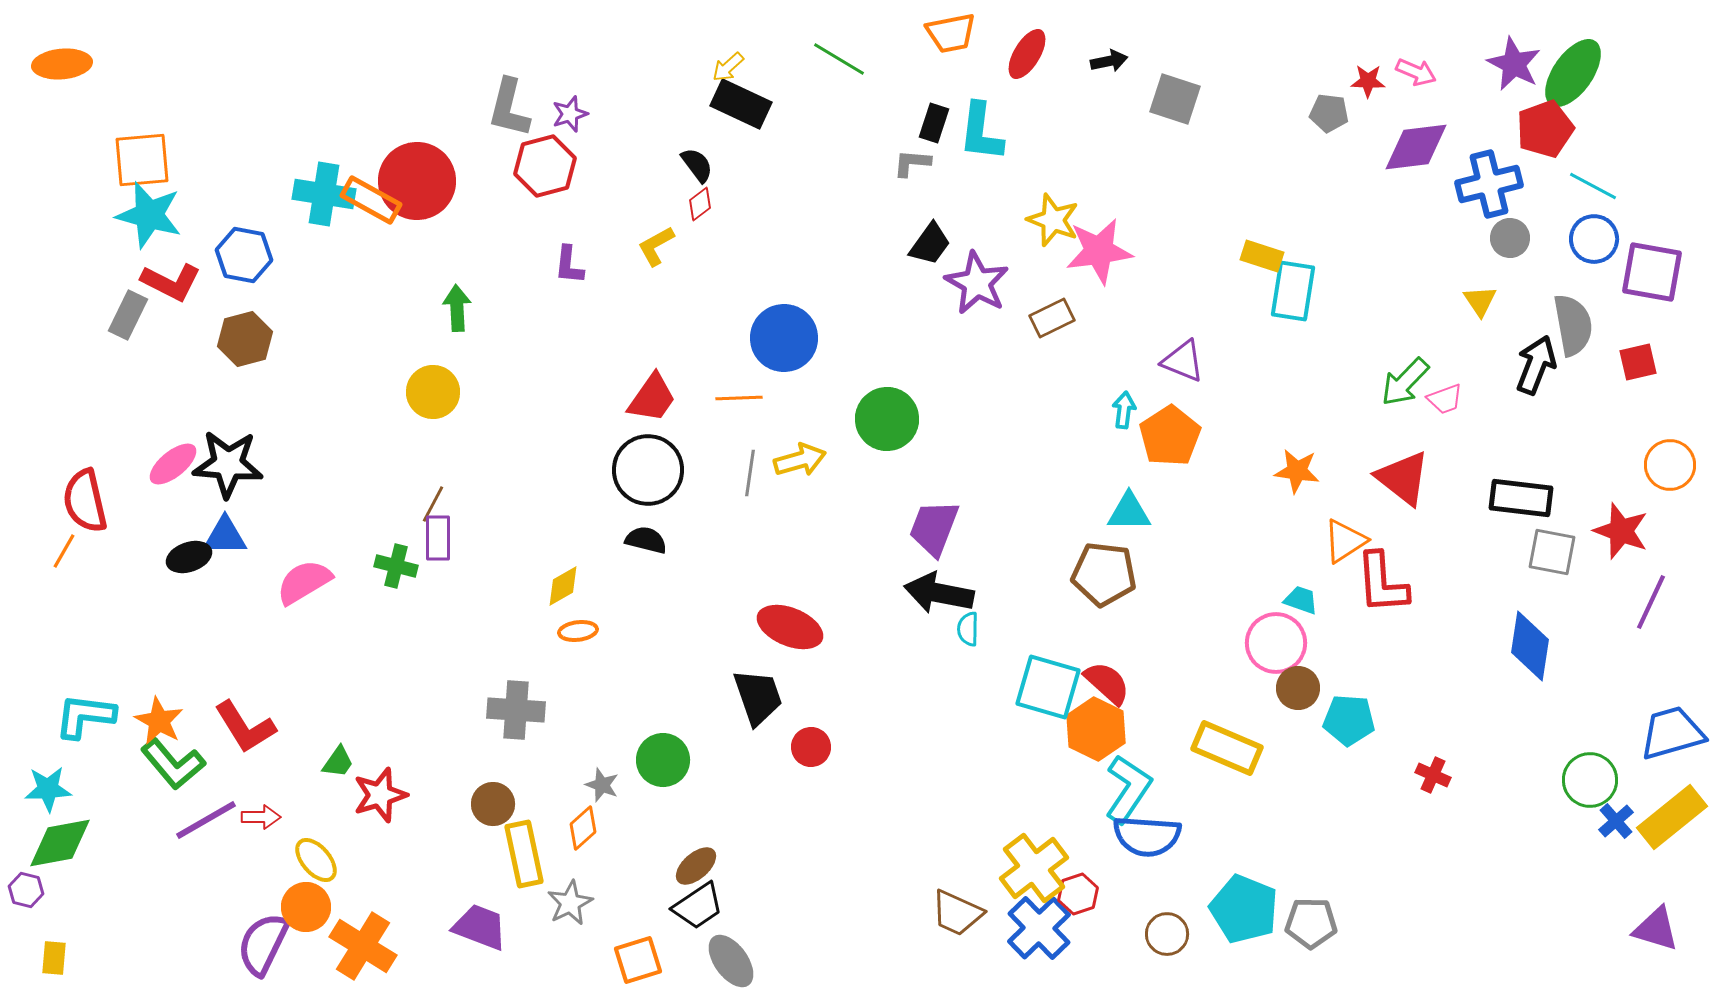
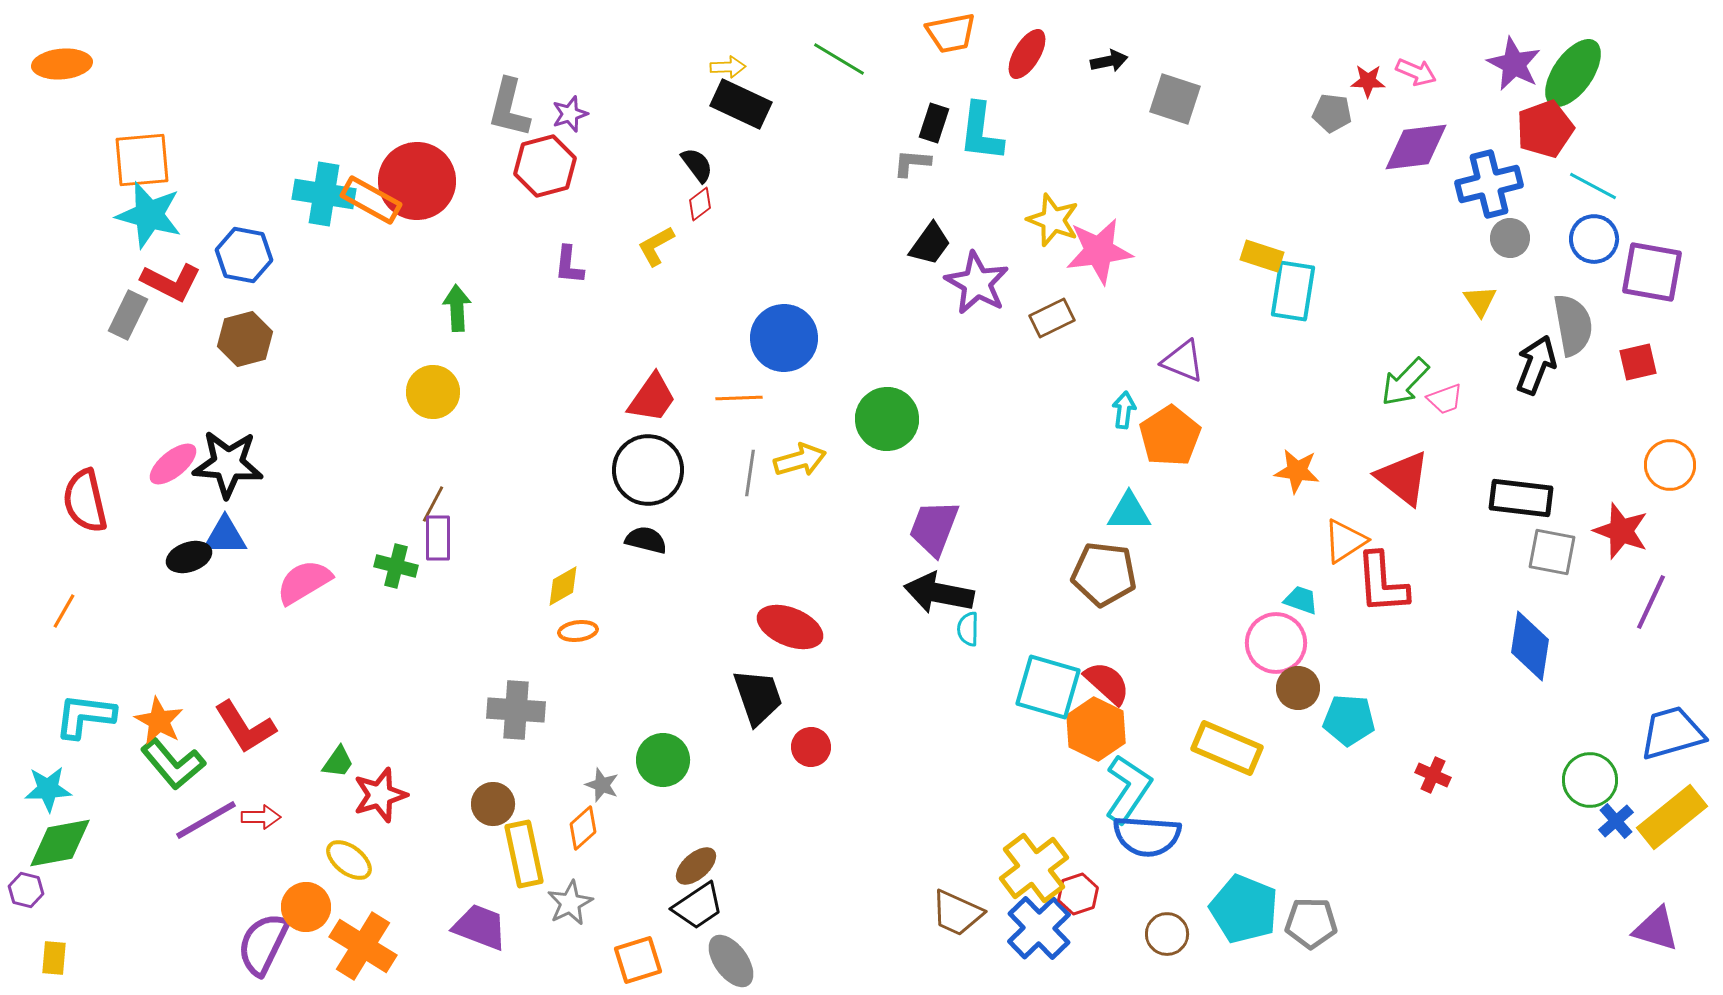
yellow arrow at (728, 67): rotated 140 degrees counterclockwise
gray pentagon at (1329, 113): moved 3 px right
orange line at (64, 551): moved 60 px down
yellow ellipse at (316, 860): moved 33 px right; rotated 12 degrees counterclockwise
